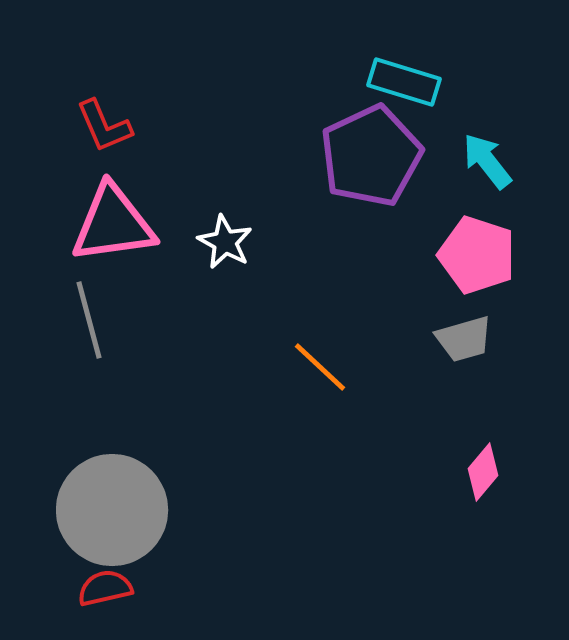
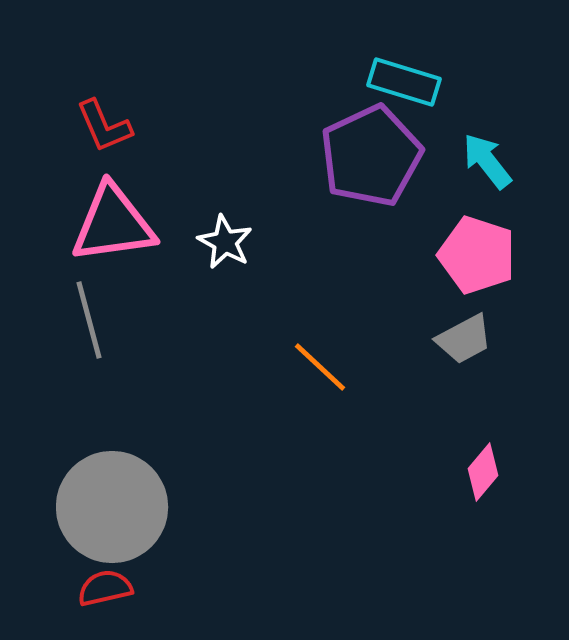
gray trapezoid: rotated 12 degrees counterclockwise
gray circle: moved 3 px up
